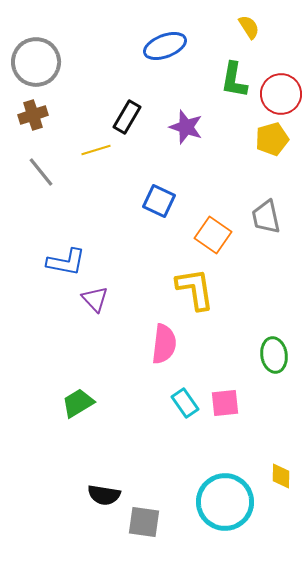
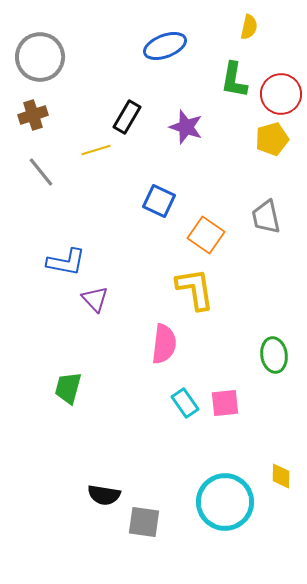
yellow semicircle: rotated 45 degrees clockwise
gray circle: moved 4 px right, 5 px up
orange square: moved 7 px left
green trapezoid: moved 10 px left, 15 px up; rotated 44 degrees counterclockwise
